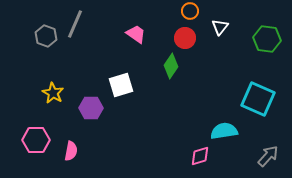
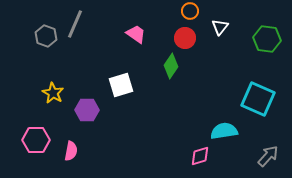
purple hexagon: moved 4 px left, 2 px down
